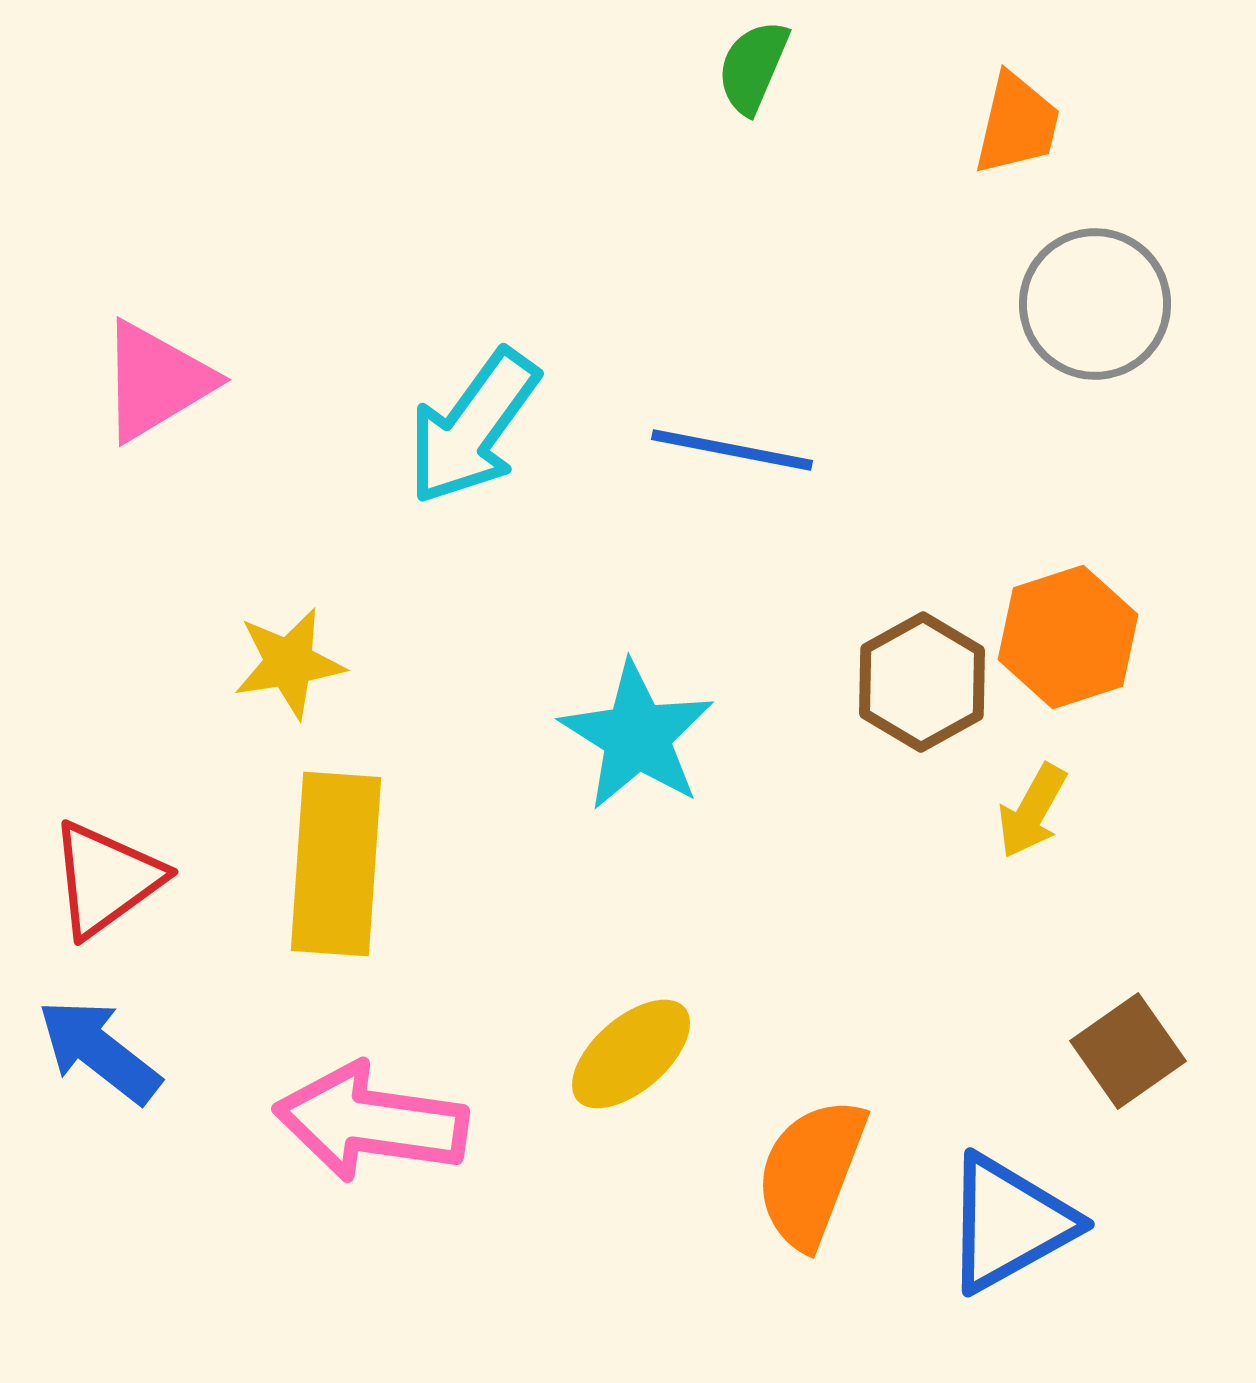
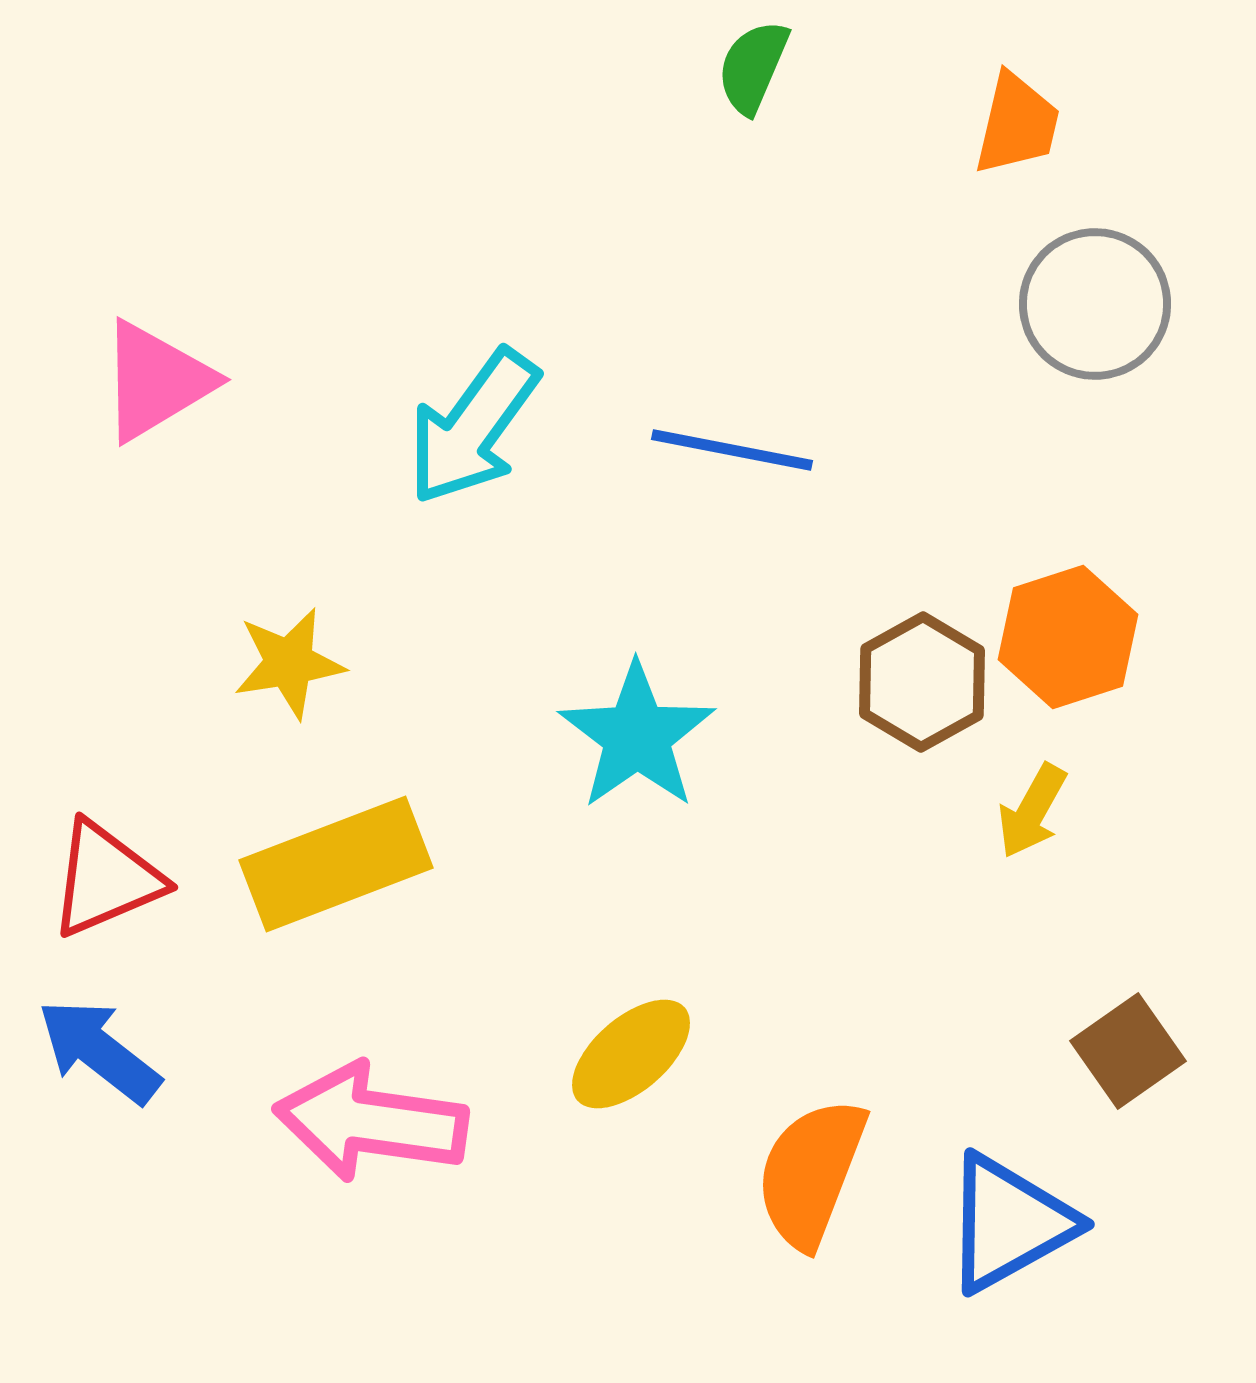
cyan star: rotated 5 degrees clockwise
yellow rectangle: rotated 65 degrees clockwise
red triangle: rotated 13 degrees clockwise
